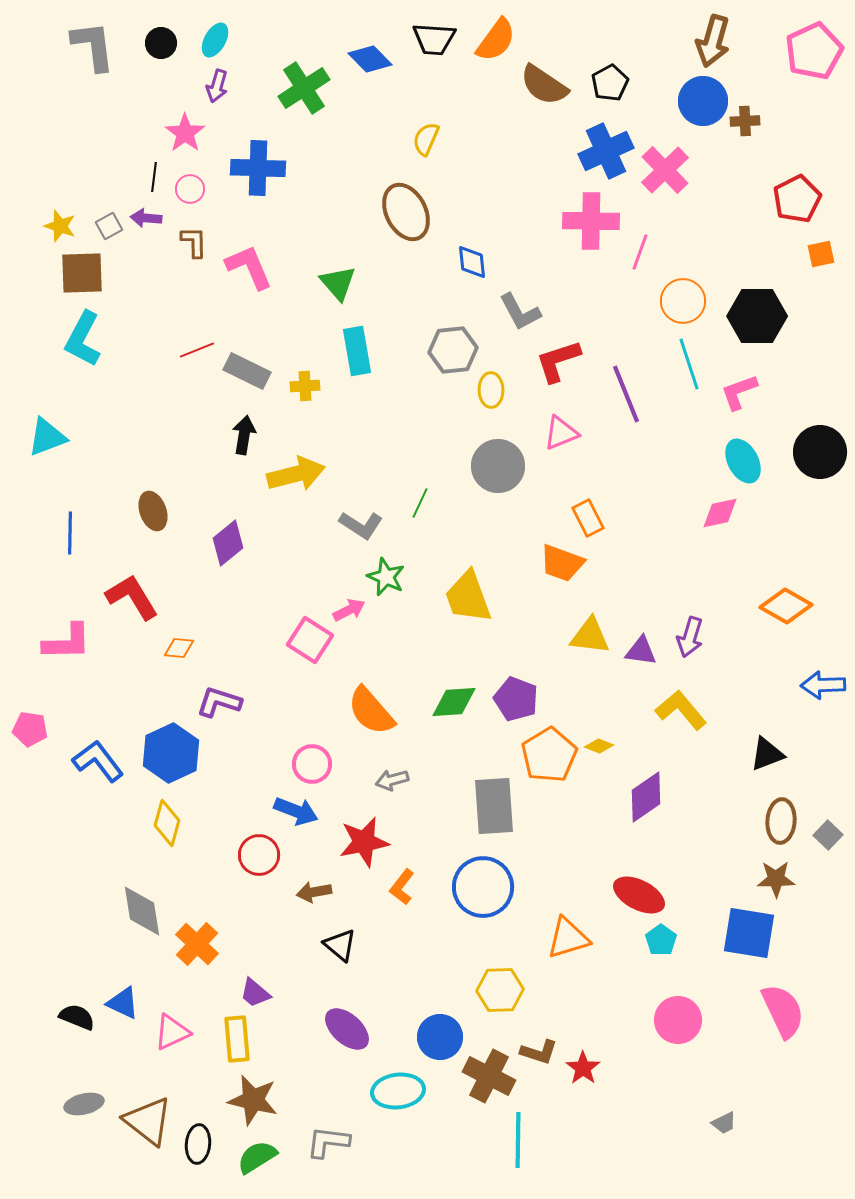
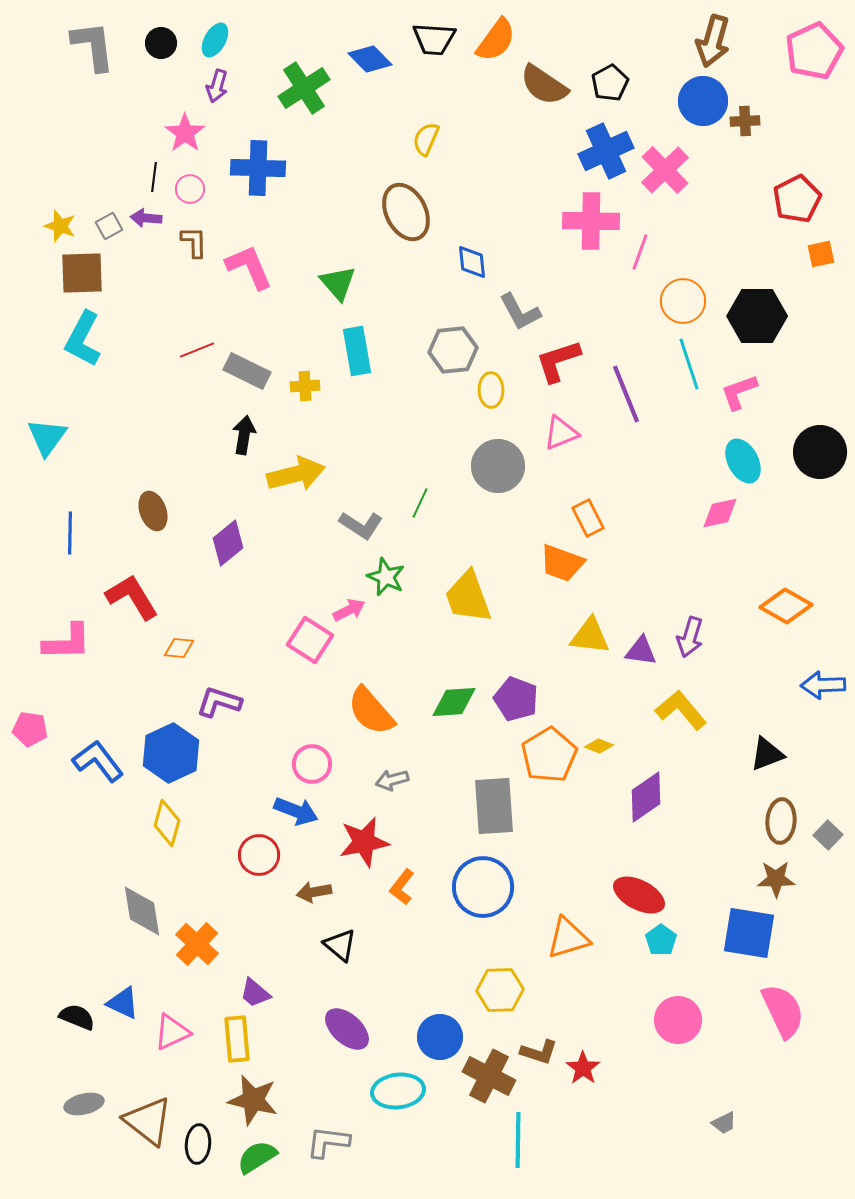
cyan triangle at (47, 437): rotated 33 degrees counterclockwise
